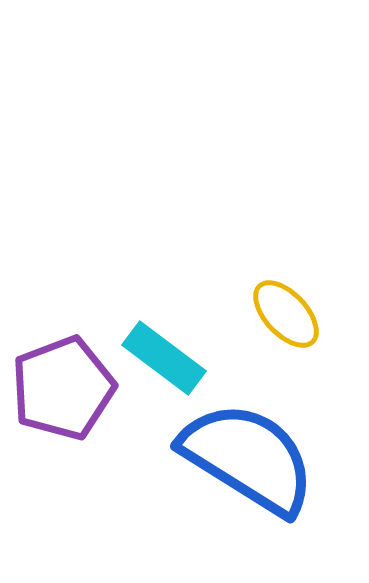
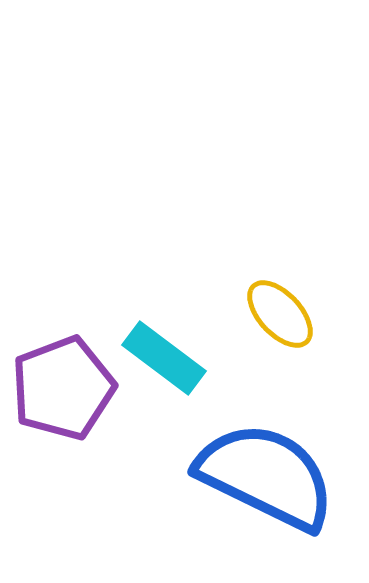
yellow ellipse: moved 6 px left
blue semicircle: moved 18 px right, 18 px down; rotated 6 degrees counterclockwise
